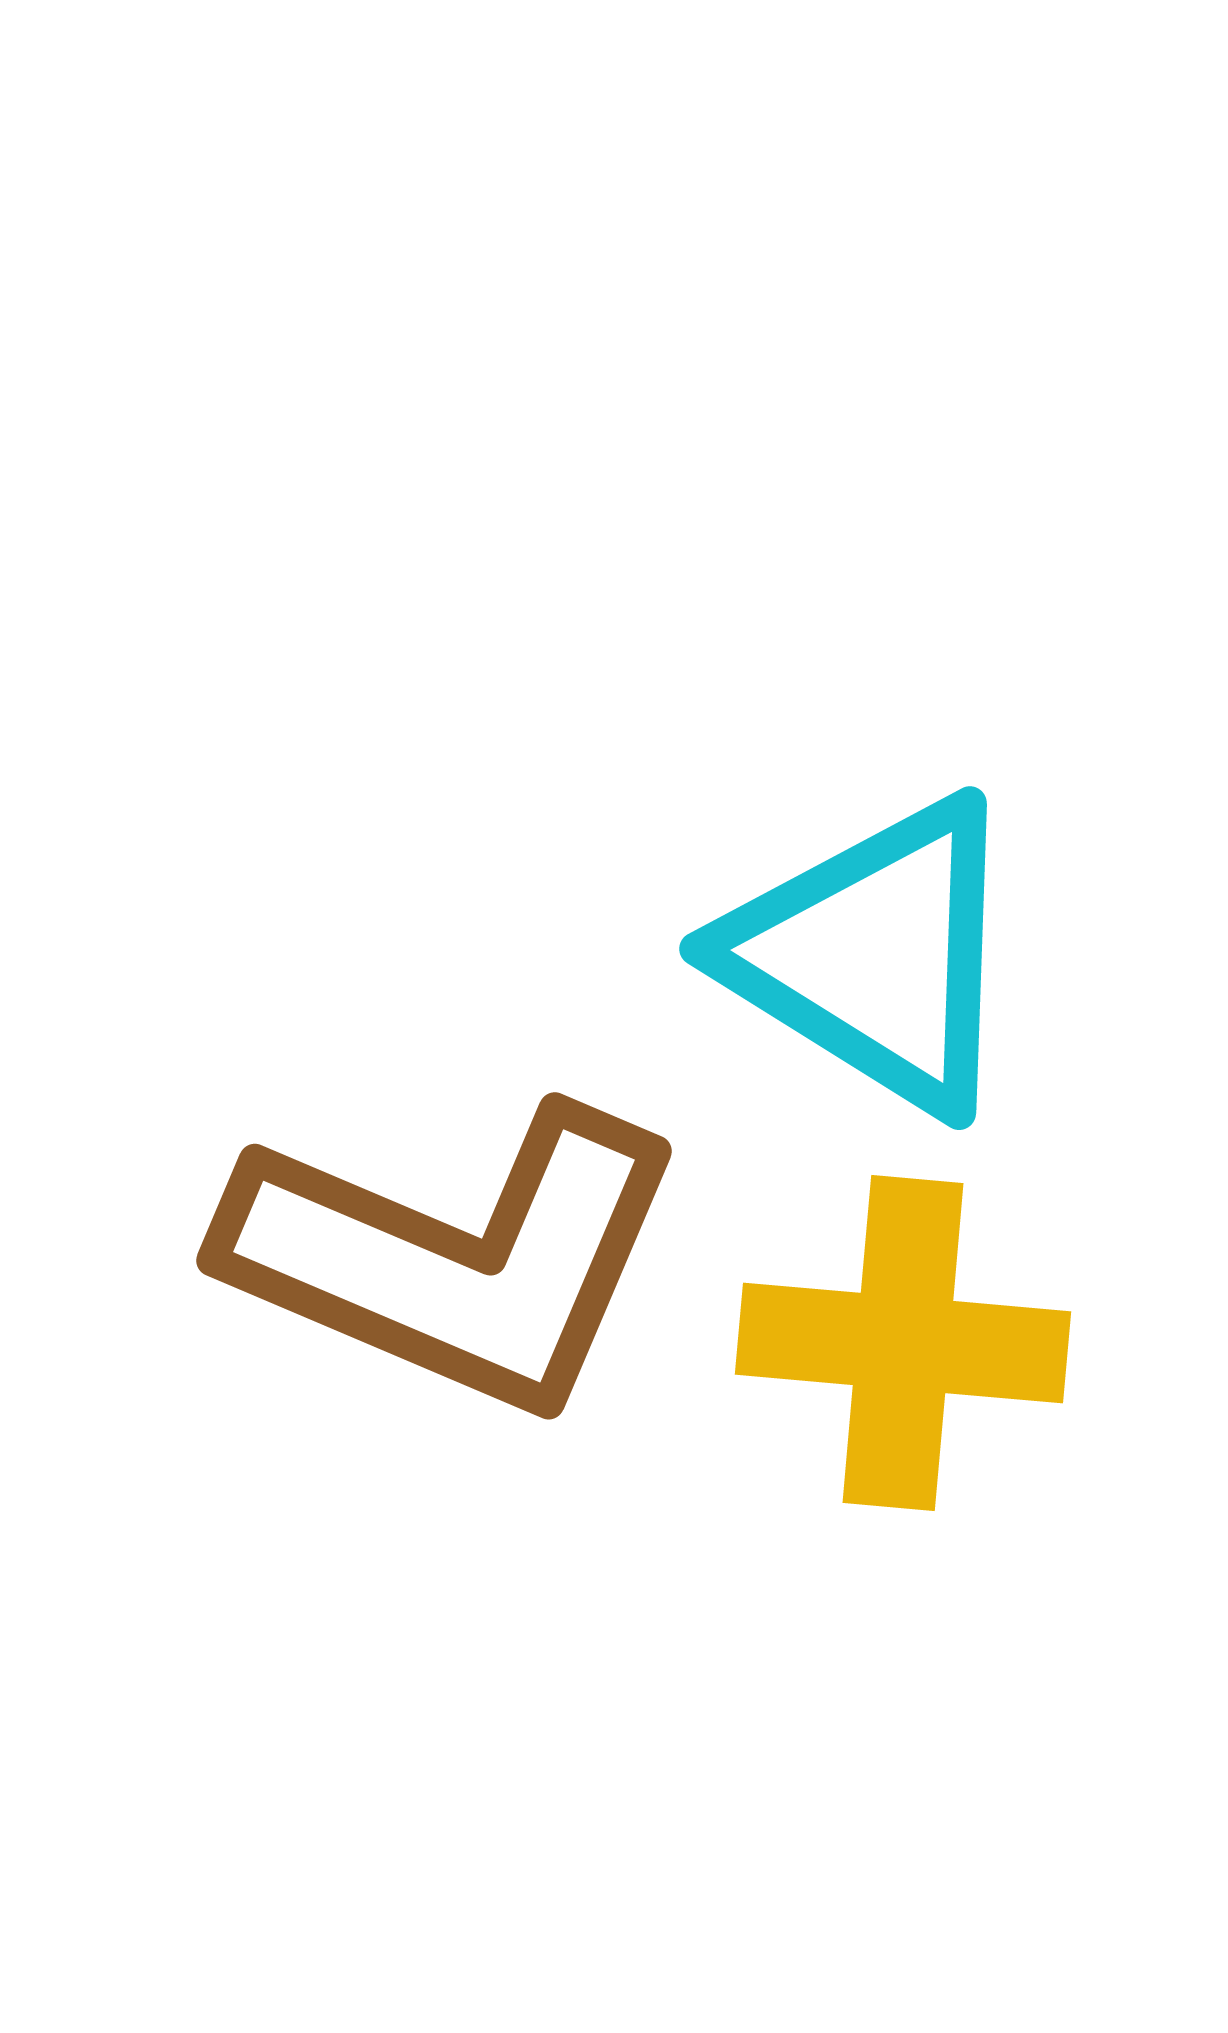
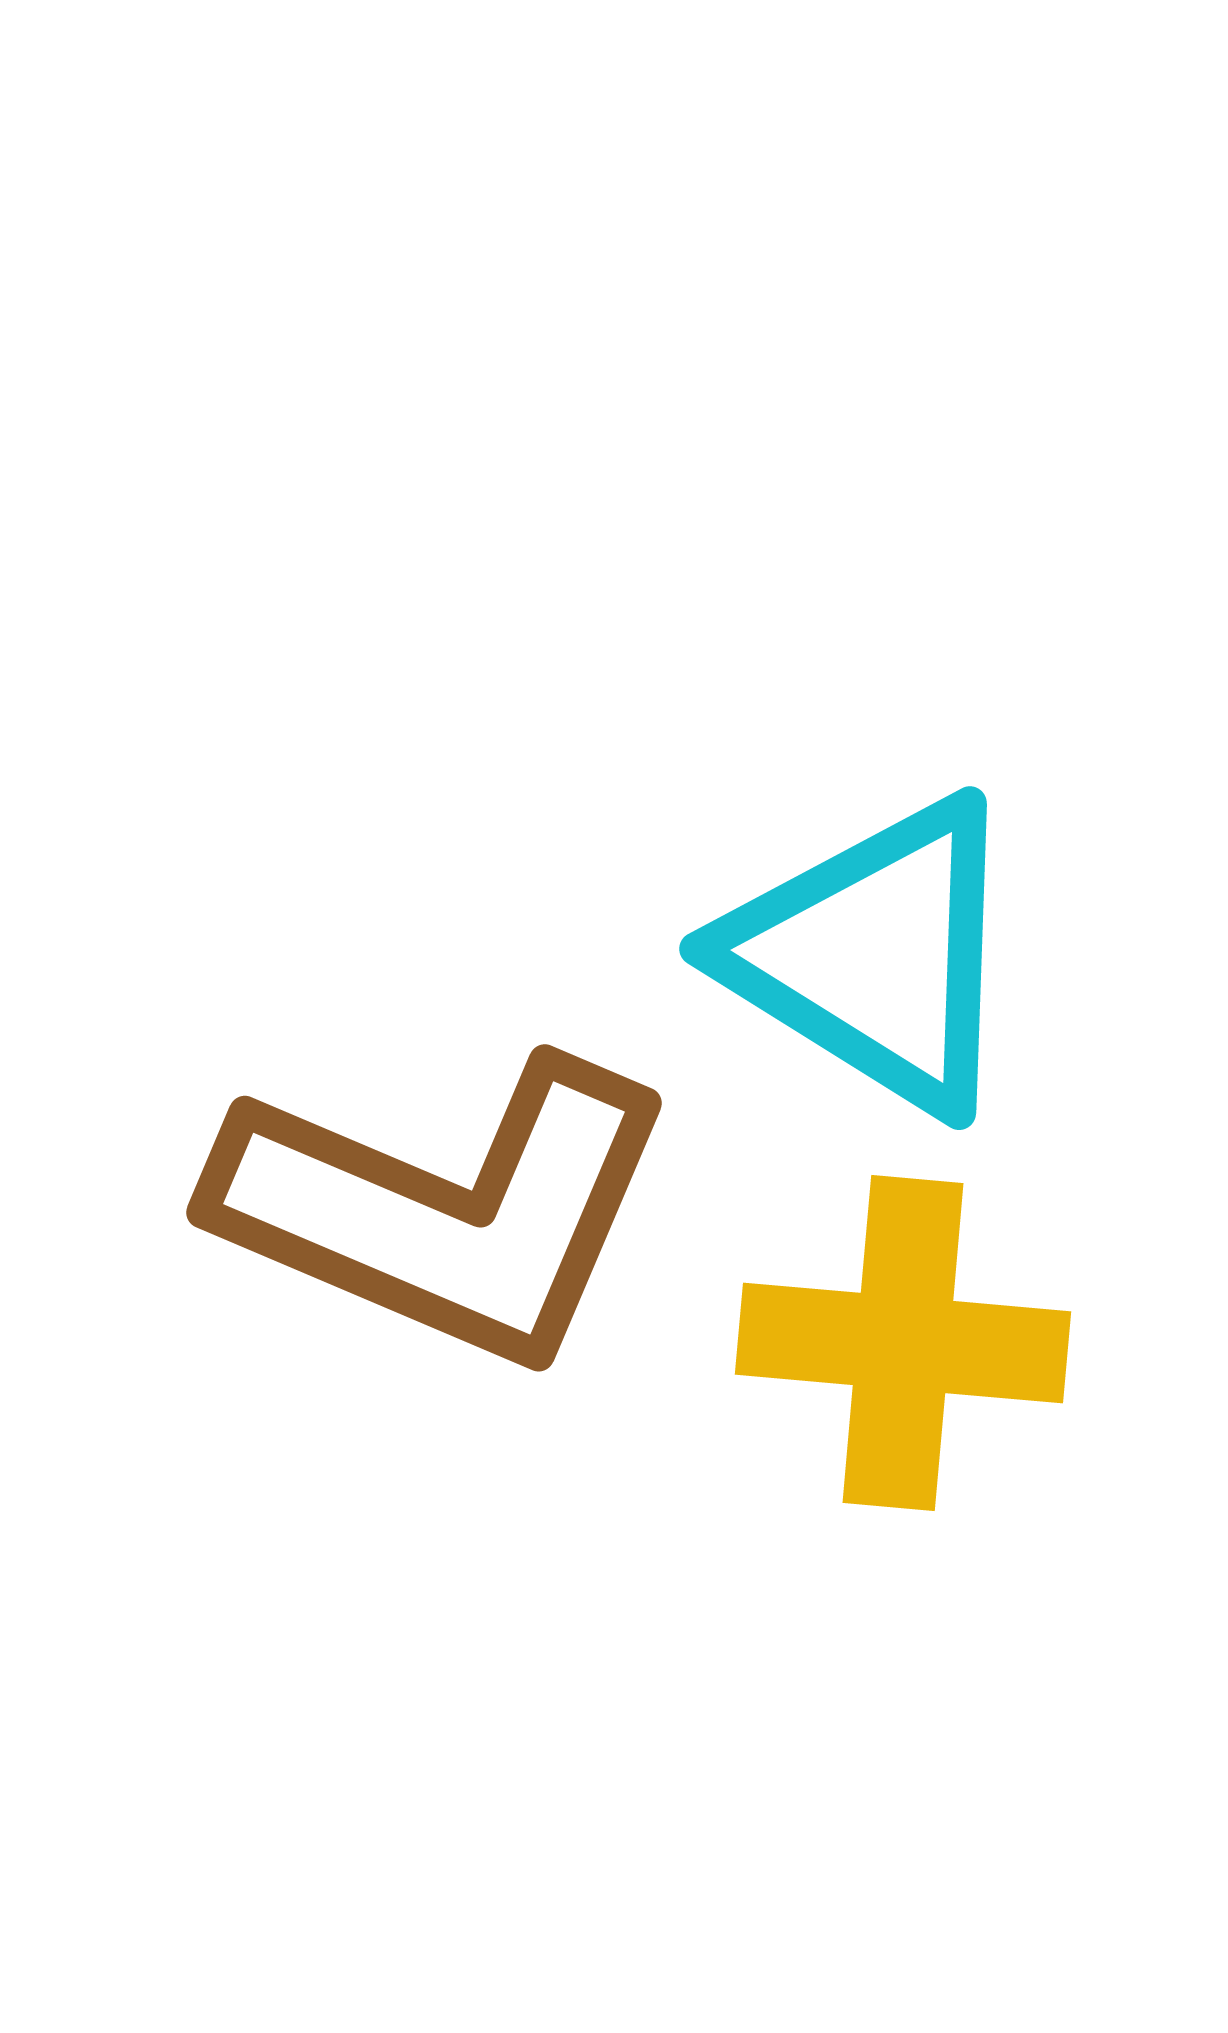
brown L-shape: moved 10 px left, 48 px up
